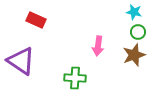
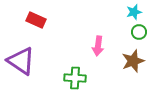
cyan star: rotated 28 degrees counterclockwise
green circle: moved 1 px right
brown star: moved 1 px left, 6 px down
